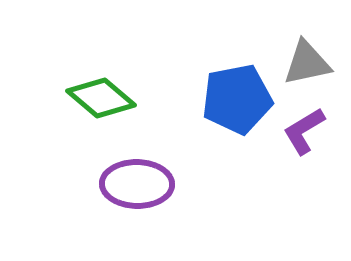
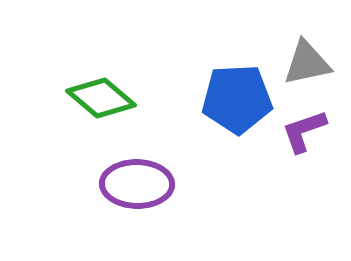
blue pentagon: rotated 8 degrees clockwise
purple L-shape: rotated 12 degrees clockwise
